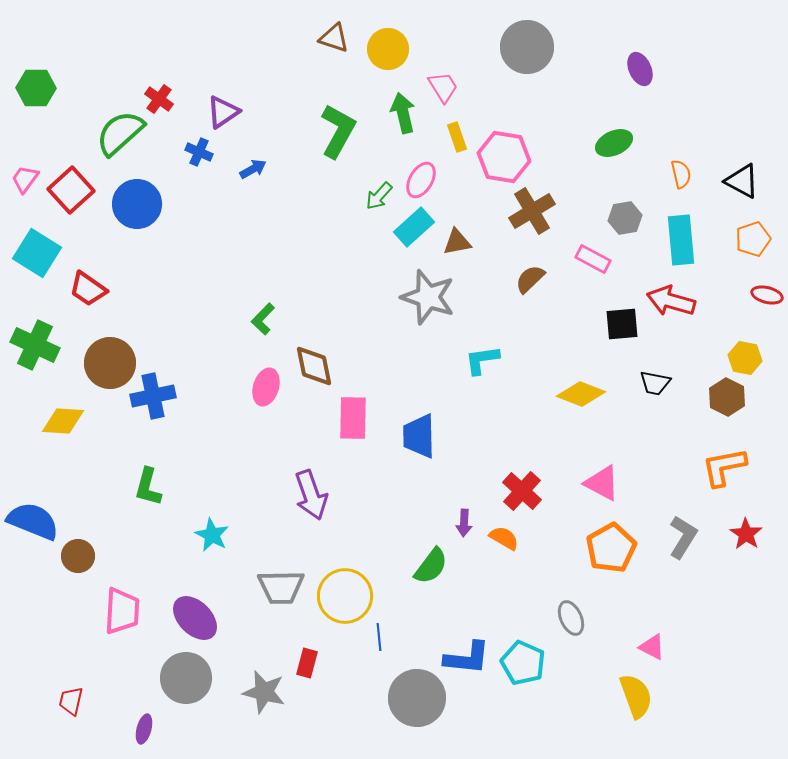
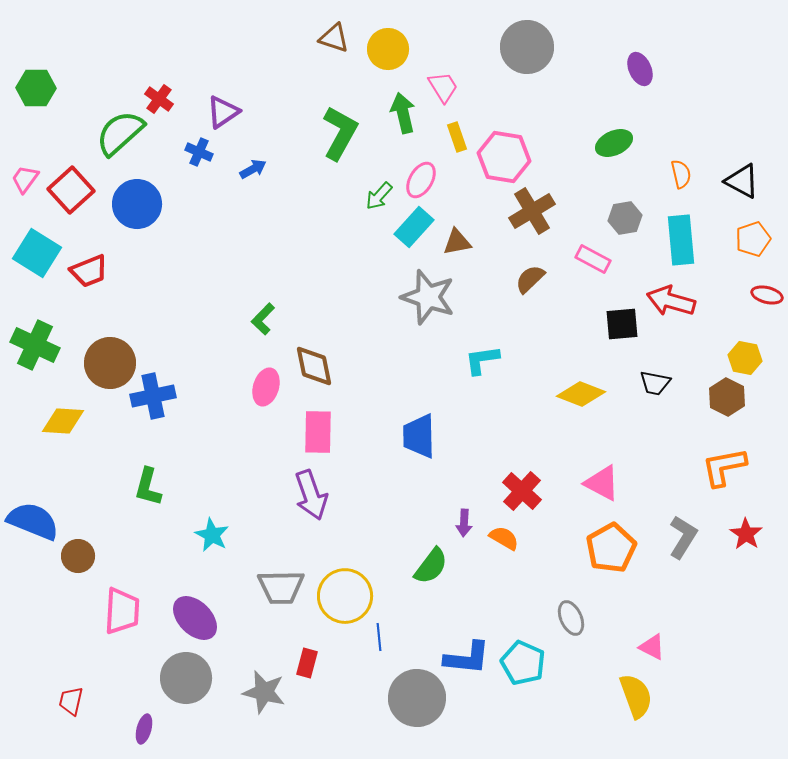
green L-shape at (338, 131): moved 2 px right, 2 px down
cyan rectangle at (414, 227): rotated 6 degrees counterclockwise
red trapezoid at (88, 289): moved 1 px right, 18 px up; rotated 57 degrees counterclockwise
pink rectangle at (353, 418): moved 35 px left, 14 px down
